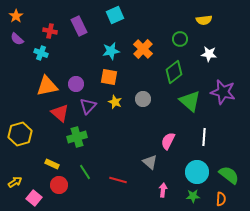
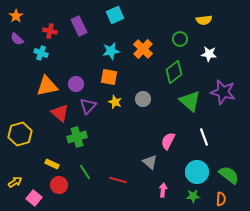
white line: rotated 24 degrees counterclockwise
